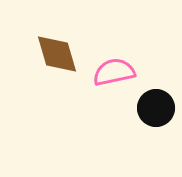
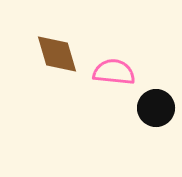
pink semicircle: rotated 18 degrees clockwise
